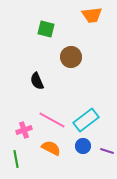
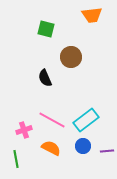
black semicircle: moved 8 px right, 3 px up
purple line: rotated 24 degrees counterclockwise
